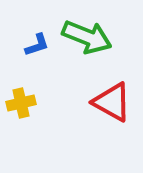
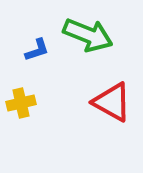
green arrow: moved 1 px right, 2 px up
blue L-shape: moved 5 px down
